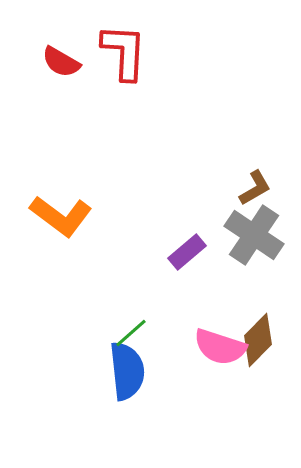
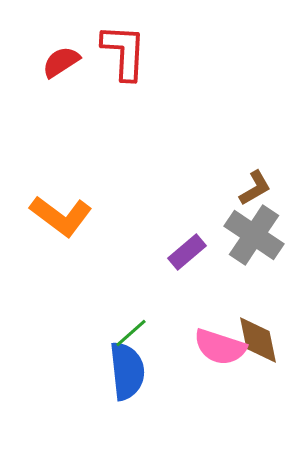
red semicircle: rotated 117 degrees clockwise
brown diamond: rotated 56 degrees counterclockwise
